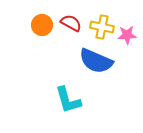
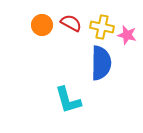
pink star: rotated 18 degrees clockwise
blue semicircle: moved 5 px right, 2 px down; rotated 112 degrees counterclockwise
